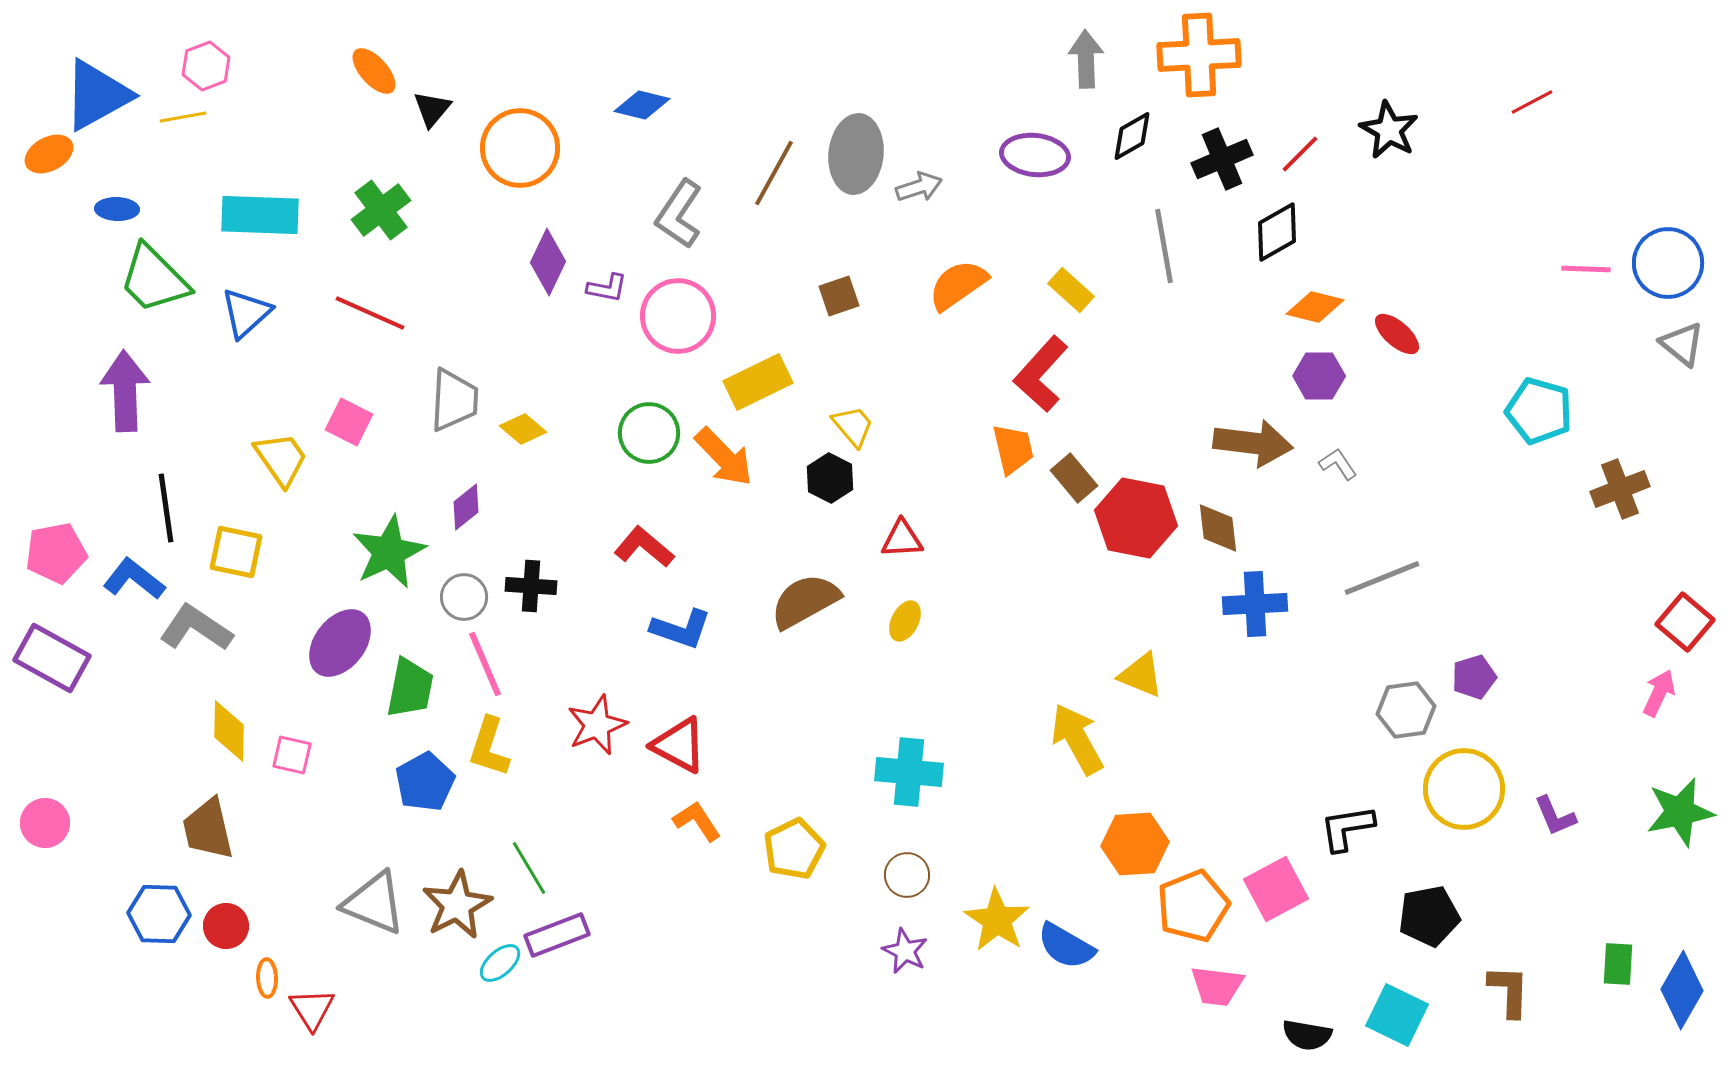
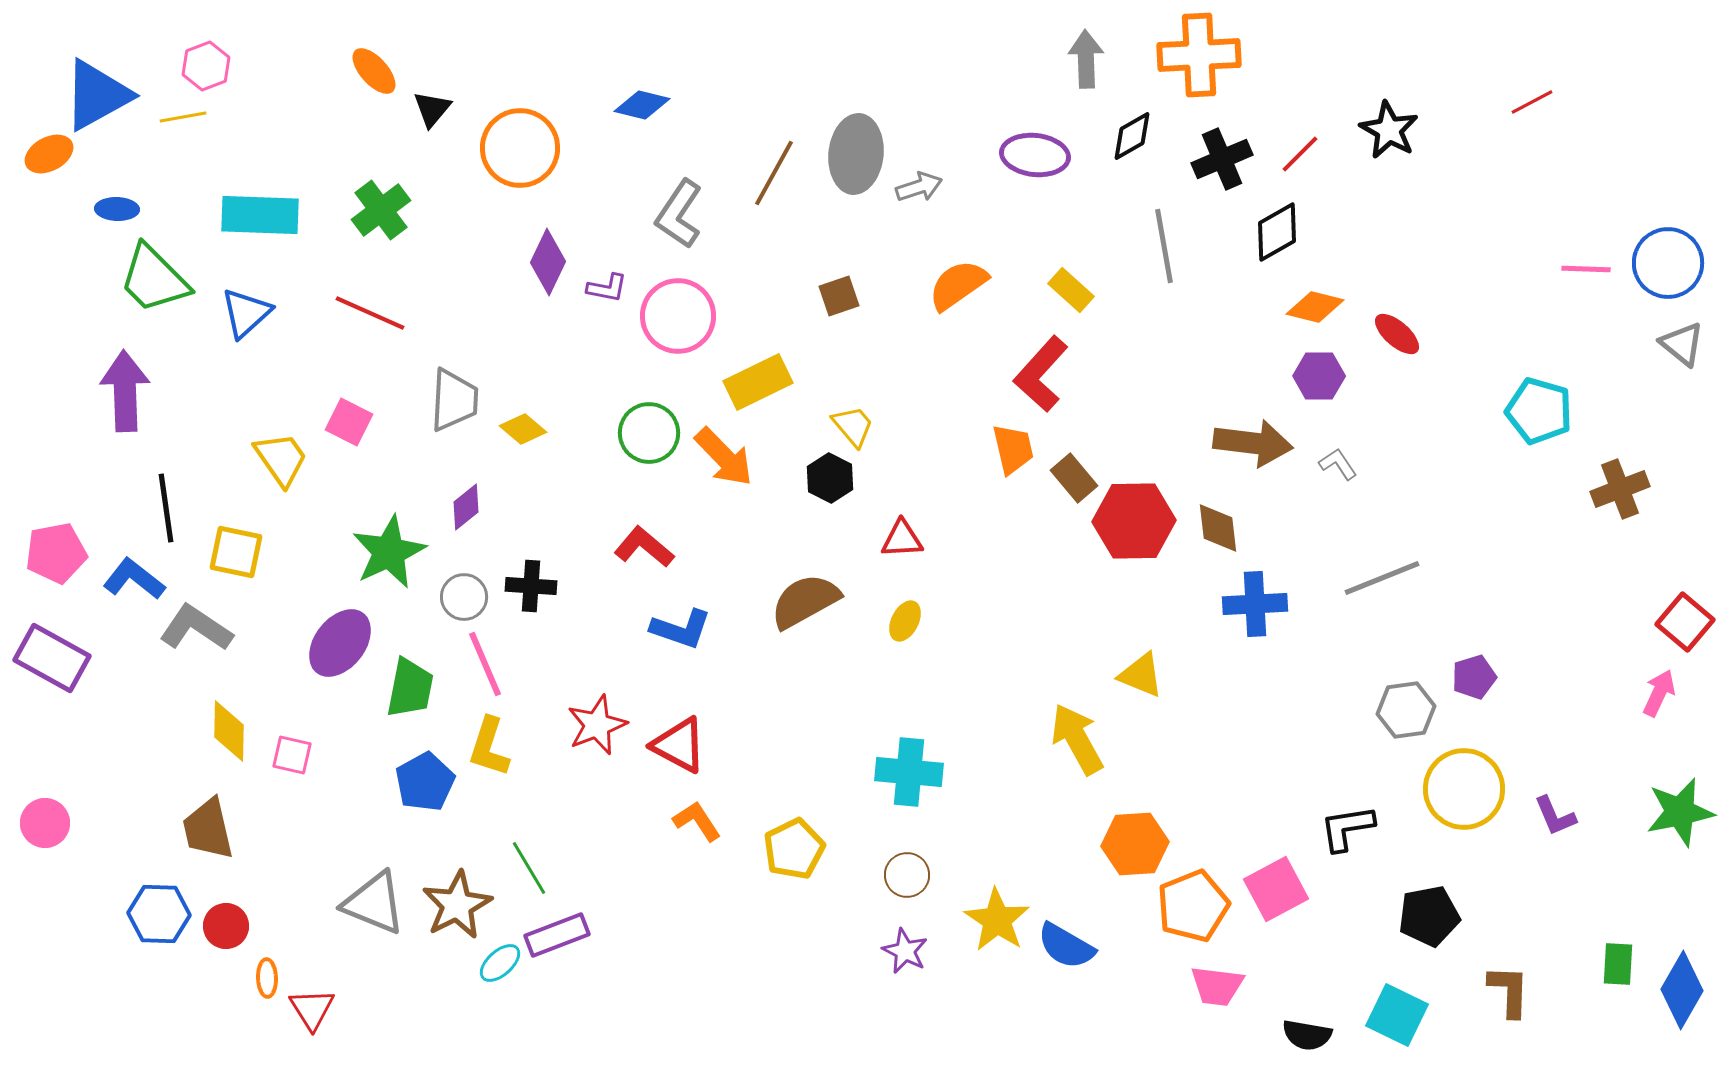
red hexagon at (1136, 518): moved 2 px left, 3 px down; rotated 12 degrees counterclockwise
